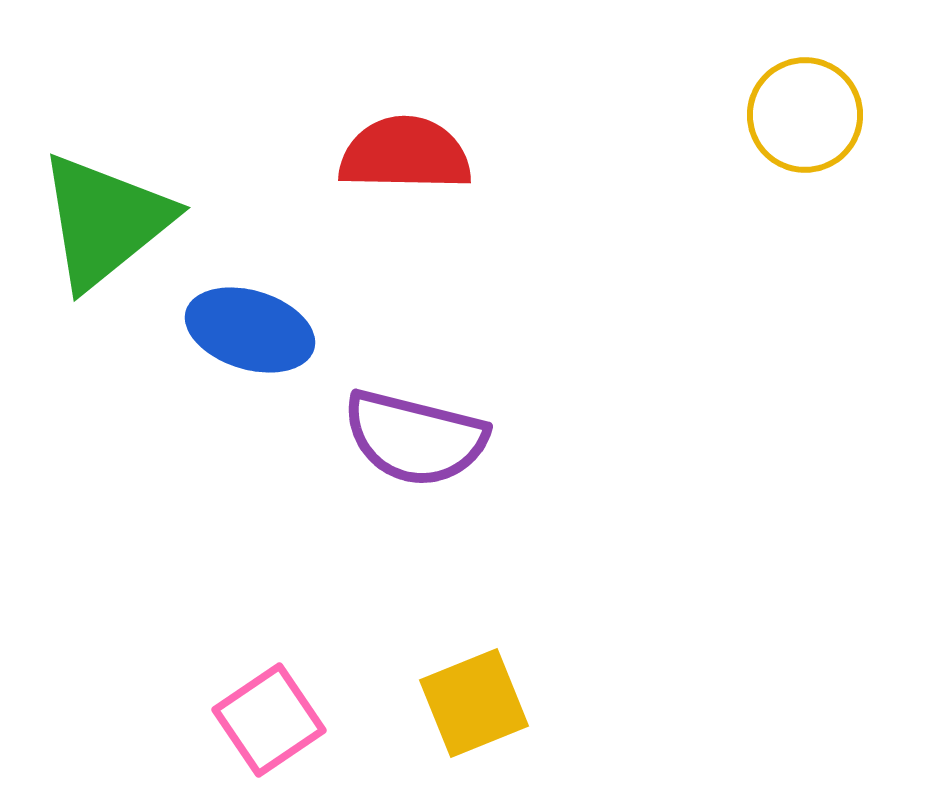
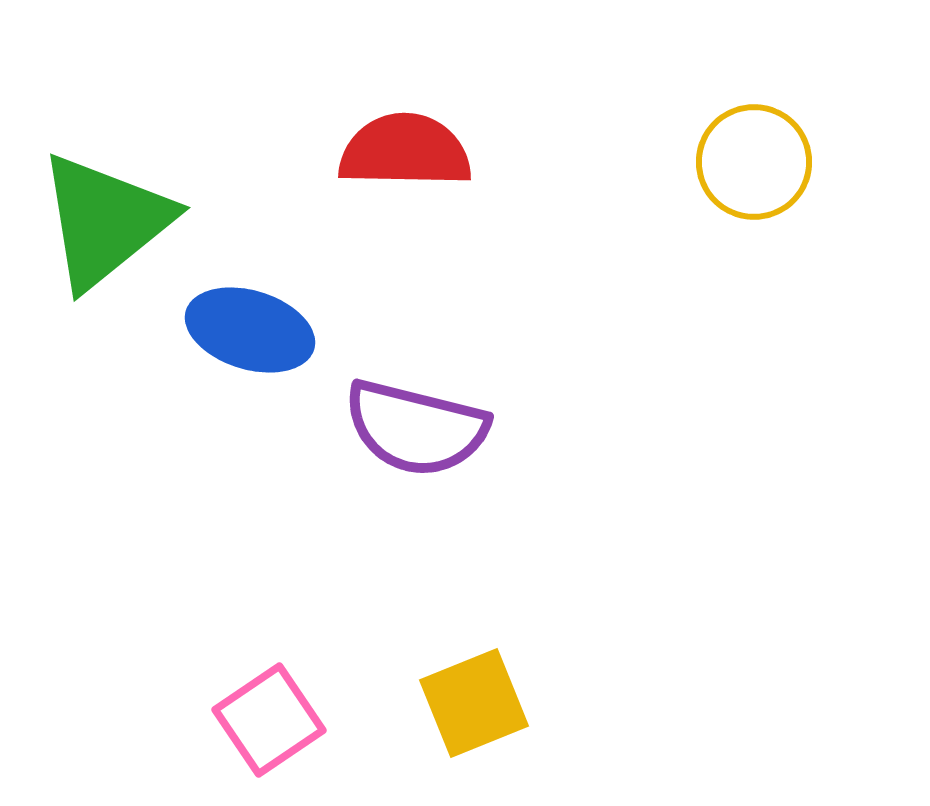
yellow circle: moved 51 px left, 47 px down
red semicircle: moved 3 px up
purple semicircle: moved 1 px right, 10 px up
